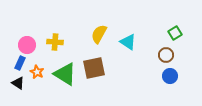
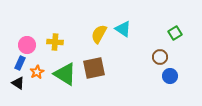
cyan triangle: moved 5 px left, 13 px up
brown circle: moved 6 px left, 2 px down
orange star: rotated 16 degrees clockwise
